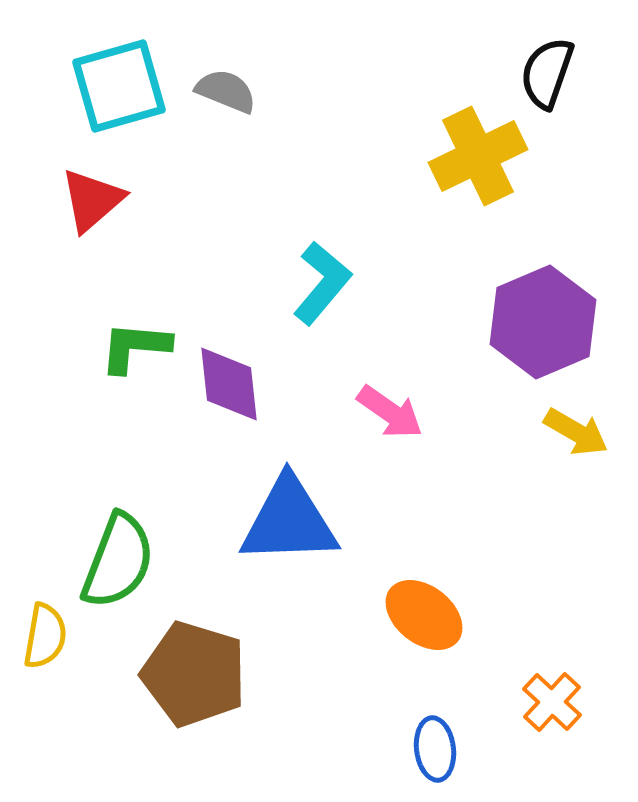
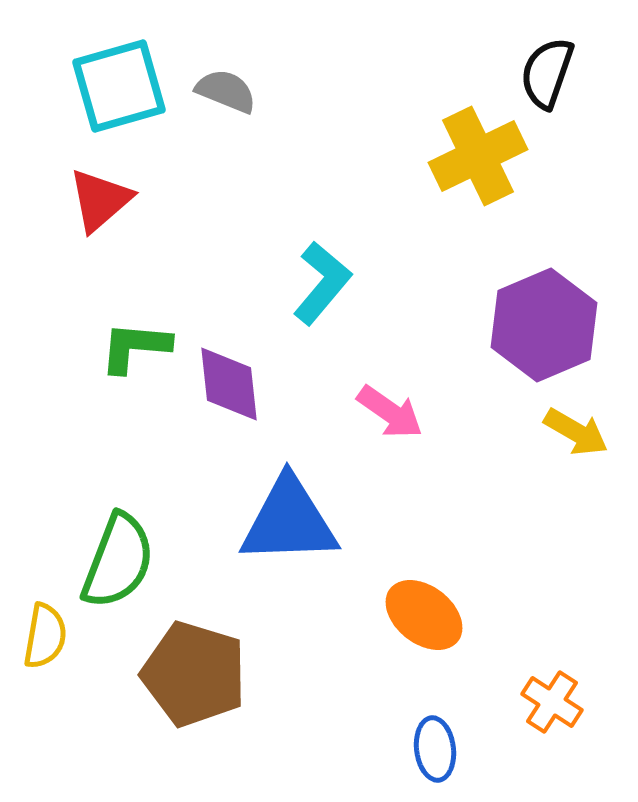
red triangle: moved 8 px right
purple hexagon: moved 1 px right, 3 px down
orange cross: rotated 10 degrees counterclockwise
